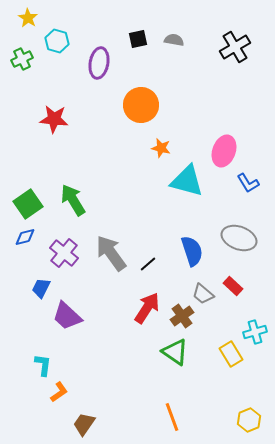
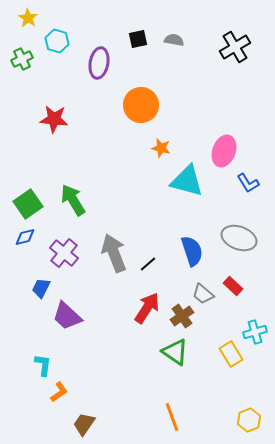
gray arrow: moved 3 px right; rotated 15 degrees clockwise
